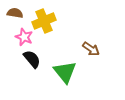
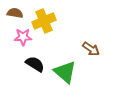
pink star: moved 1 px left; rotated 24 degrees counterclockwise
black semicircle: moved 3 px right, 5 px down; rotated 18 degrees counterclockwise
green triangle: rotated 10 degrees counterclockwise
